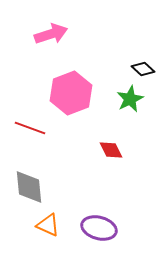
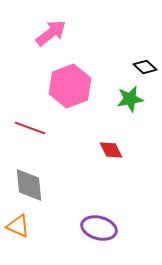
pink arrow: moved 1 px up; rotated 20 degrees counterclockwise
black diamond: moved 2 px right, 2 px up
pink hexagon: moved 1 px left, 7 px up
green star: rotated 16 degrees clockwise
gray diamond: moved 2 px up
orange triangle: moved 30 px left, 1 px down
